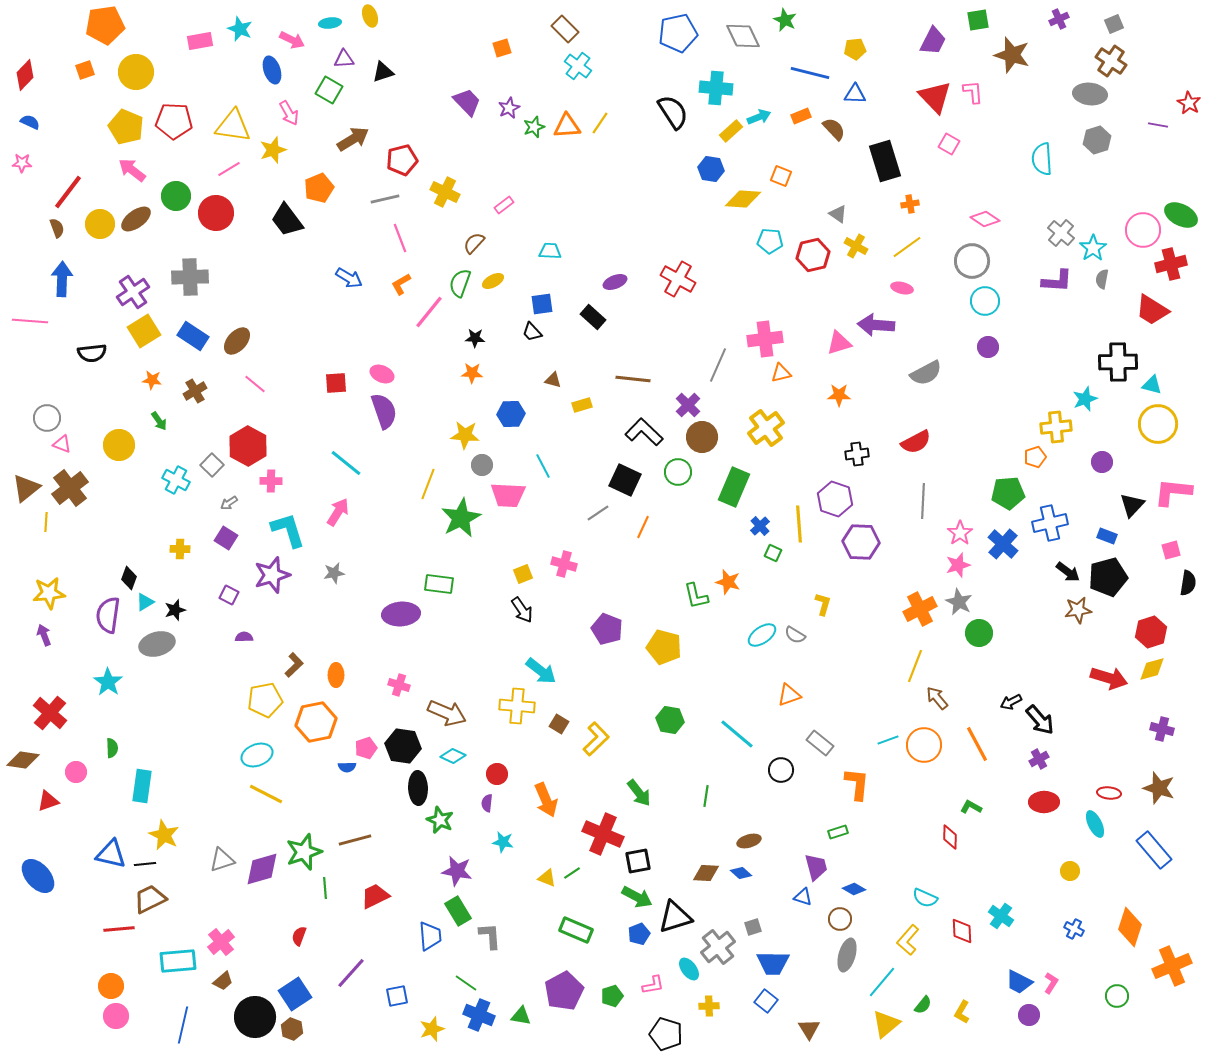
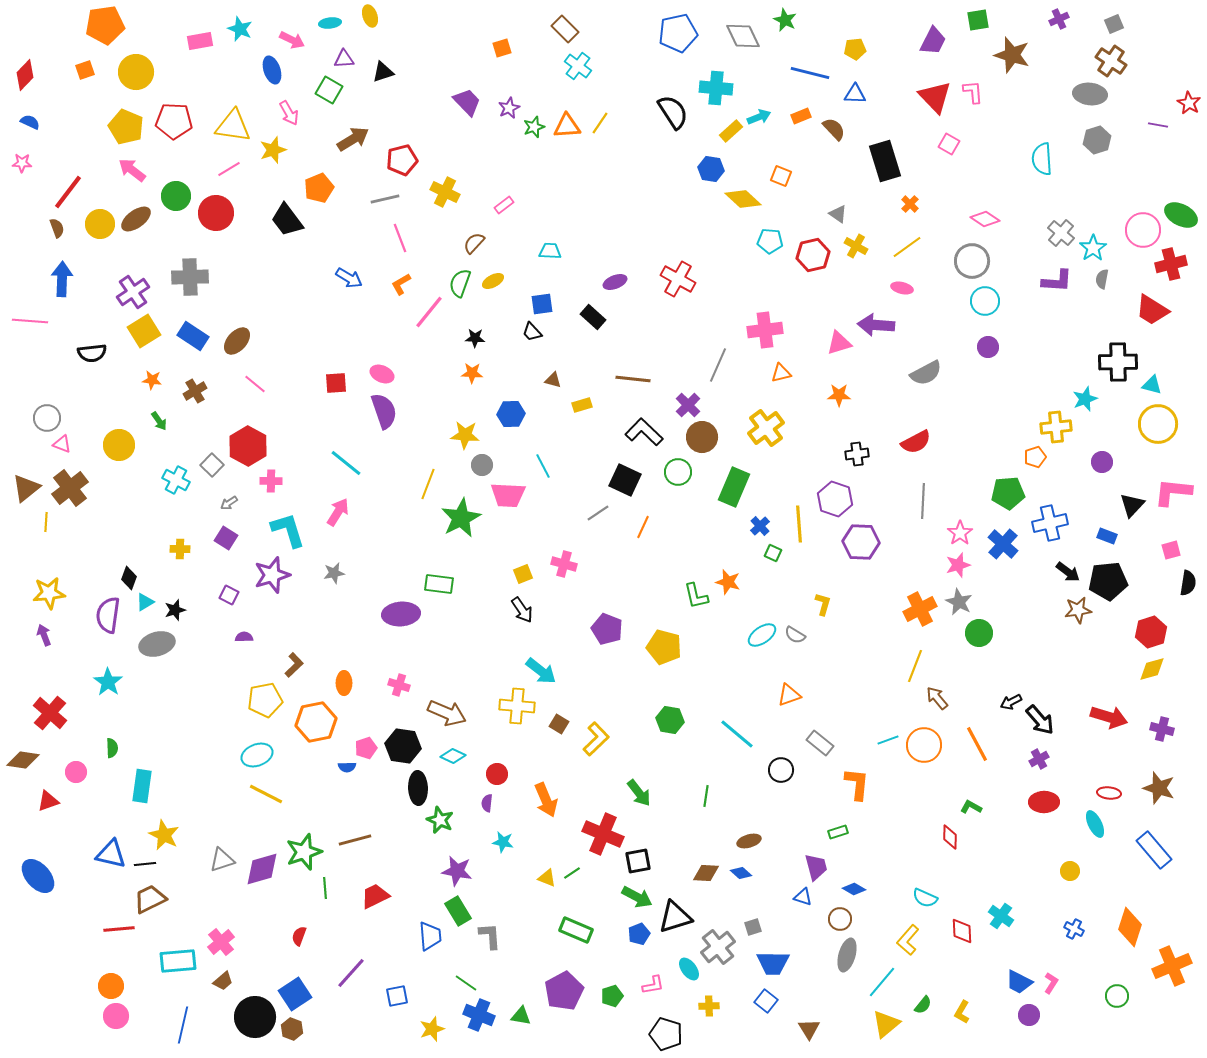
yellow diamond at (743, 199): rotated 39 degrees clockwise
orange cross at (910, 204): rotated 36 degrees counterclockwise
pink cross at (765, 339): moved 9 px up
black pentagon at (1108, 577): moved 4 px down; rotated 9 degrees clockwise
orange ellipse at (336, 675): moved 8 px right, 8 px down
red arrow at (1109, 678): moved 39 px down
